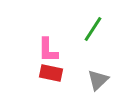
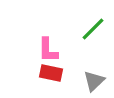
green line: rotated 12 degrees clockwise
gray triangle: moved 4 px left, 1 px down
